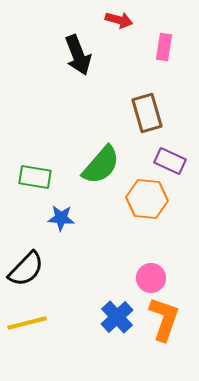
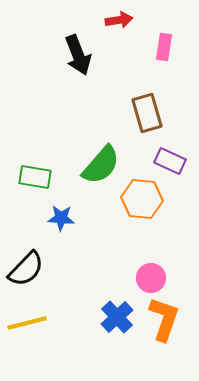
red arrow: rotated 24 degrees counterclockwise
orange hexagon: moved 5 px left
